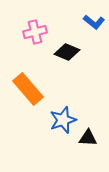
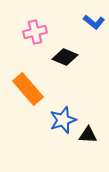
black diamond: moved 2 px left, 5 px down
black triangle: moved 3 px up
